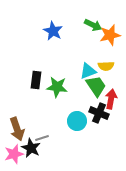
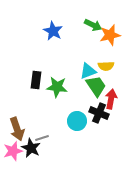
pink star: moved 1 px left, 3 px up
